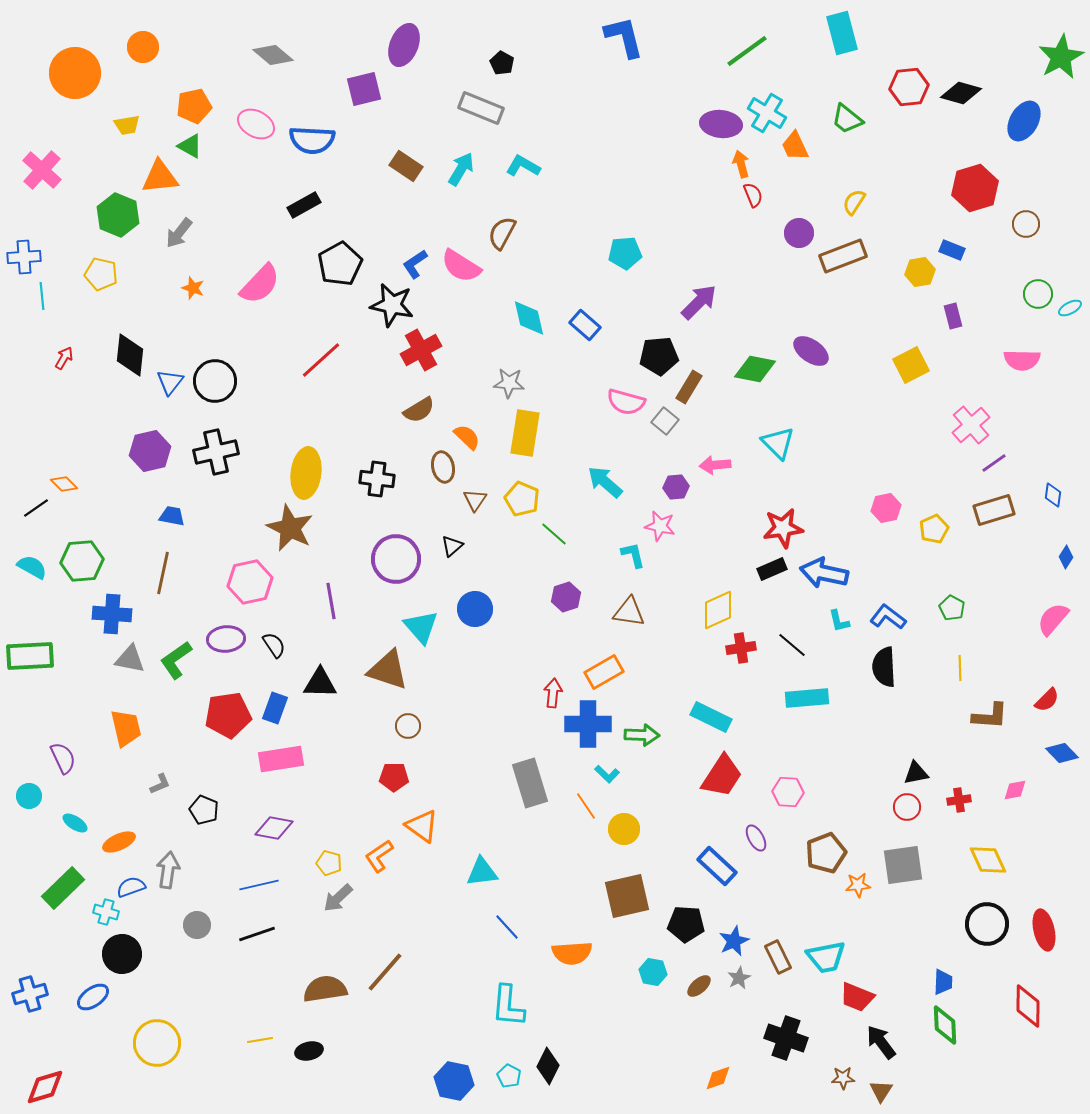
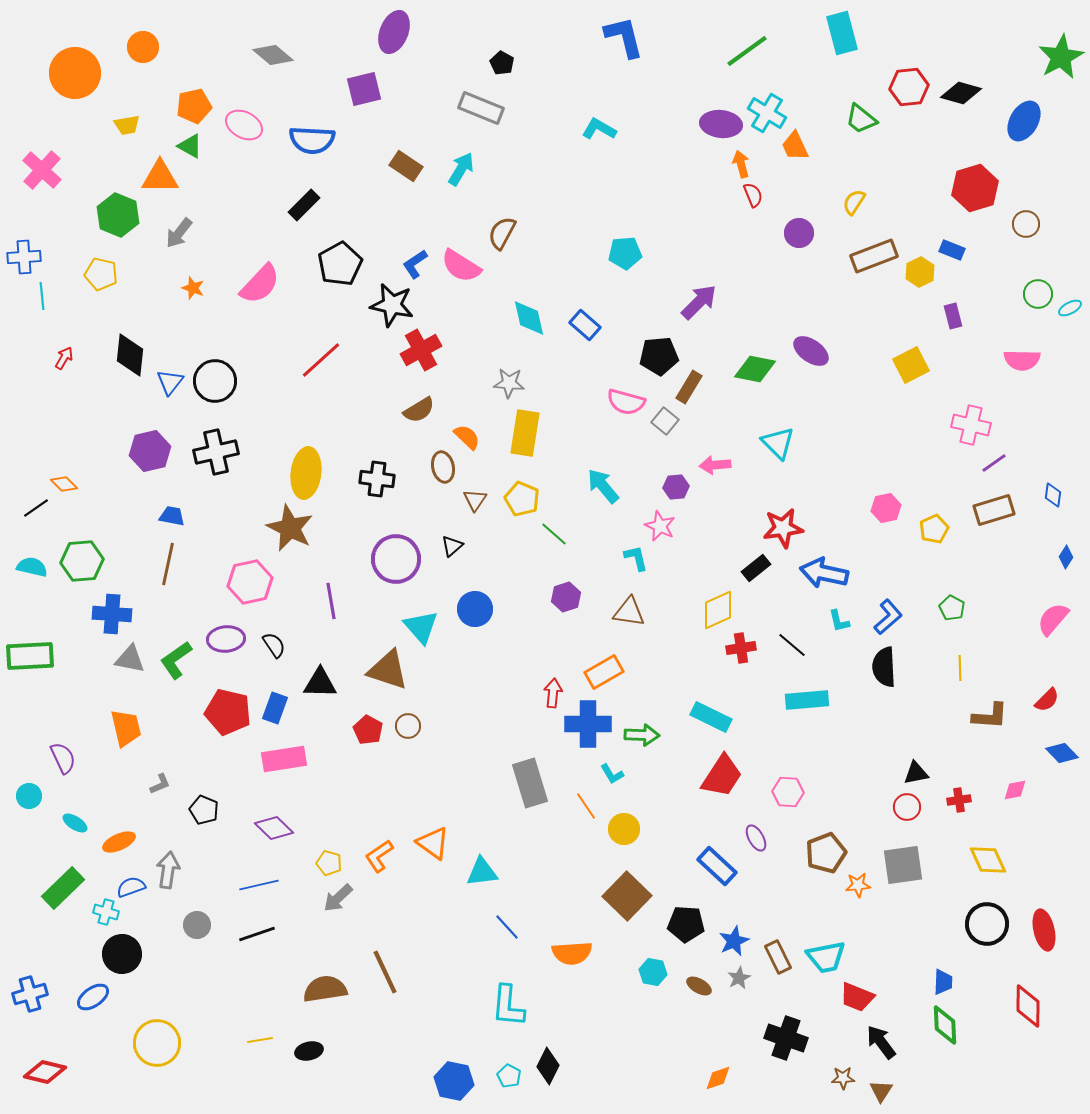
purple ellipse at (404, 45): moved 10 px left, 13 px up
green trapezoid at (847, 119): moved 14 px right
pink ellipse at (256, 124): moved 12 px left, 1 px down
cyan L-shape at (523, 166): moved 76 px right, 37 px up
orange triangle at (160, 177): rotated 6 degrees clockwise
black rectangle at (304, 205): rotated 16 degrees counterclockwise
brown rectangle at (843, 256): moved 31 px right
yellow hexagon at (920, 272): rotated 16 degrees counterclockwise
pink cross at (971, 425): rotated 36 degrees counterclockwise
cyan arrow at (605, 482): moved 2 px left, 4 px down; rotated 9 degrees clockwise
pink star at (660, 526): rotated 12 degrees clockwise
cyan L-shape at (633, 555): moved 3 px right, 3 px down
cyan semicircle at (32, 567): rotated 16 degrees counterclockwise
black rectangle at (772, 569): moved 16 px left, 1 px up; rotated 16 degrees counterclockwise
brown line at (163, 573): moved 5 px right, 9 px up
blue L-shape at (888, 617): rotated 102 degrees clockwise
cyan rectangle at (807, 698): moved 2 px down
red pentagon at (228, 715): moved 3 px up; rotated 21 degrees clockwise
pink rectangle at (281, 759): moved 3 px right
cyan L-shape at (607, 774): moved 5 px right; rotated 15 degrees clockwise
red pentagon at (394, 777): moved 26 px left, 47 px up; rotated 28 degrees clockwise
orange triangle at (422, 826): moved 11 px right, 17 px down
purple diamond at (274, 828): rotated 33 degrees clockwise
brown square at (627, 896): rotated 33 degrees counterclockwise
brown line at (385, 972): rotated 66 degrees counterclockwise
brown ellipse at (699, 986): rotated 70 degrees clockwise
red diamond at (45, 1087): moved 15 px up; rotated 30 degrees clockwise
